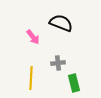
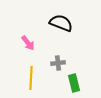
pink arrow: moved 5 px left, 6 px down
